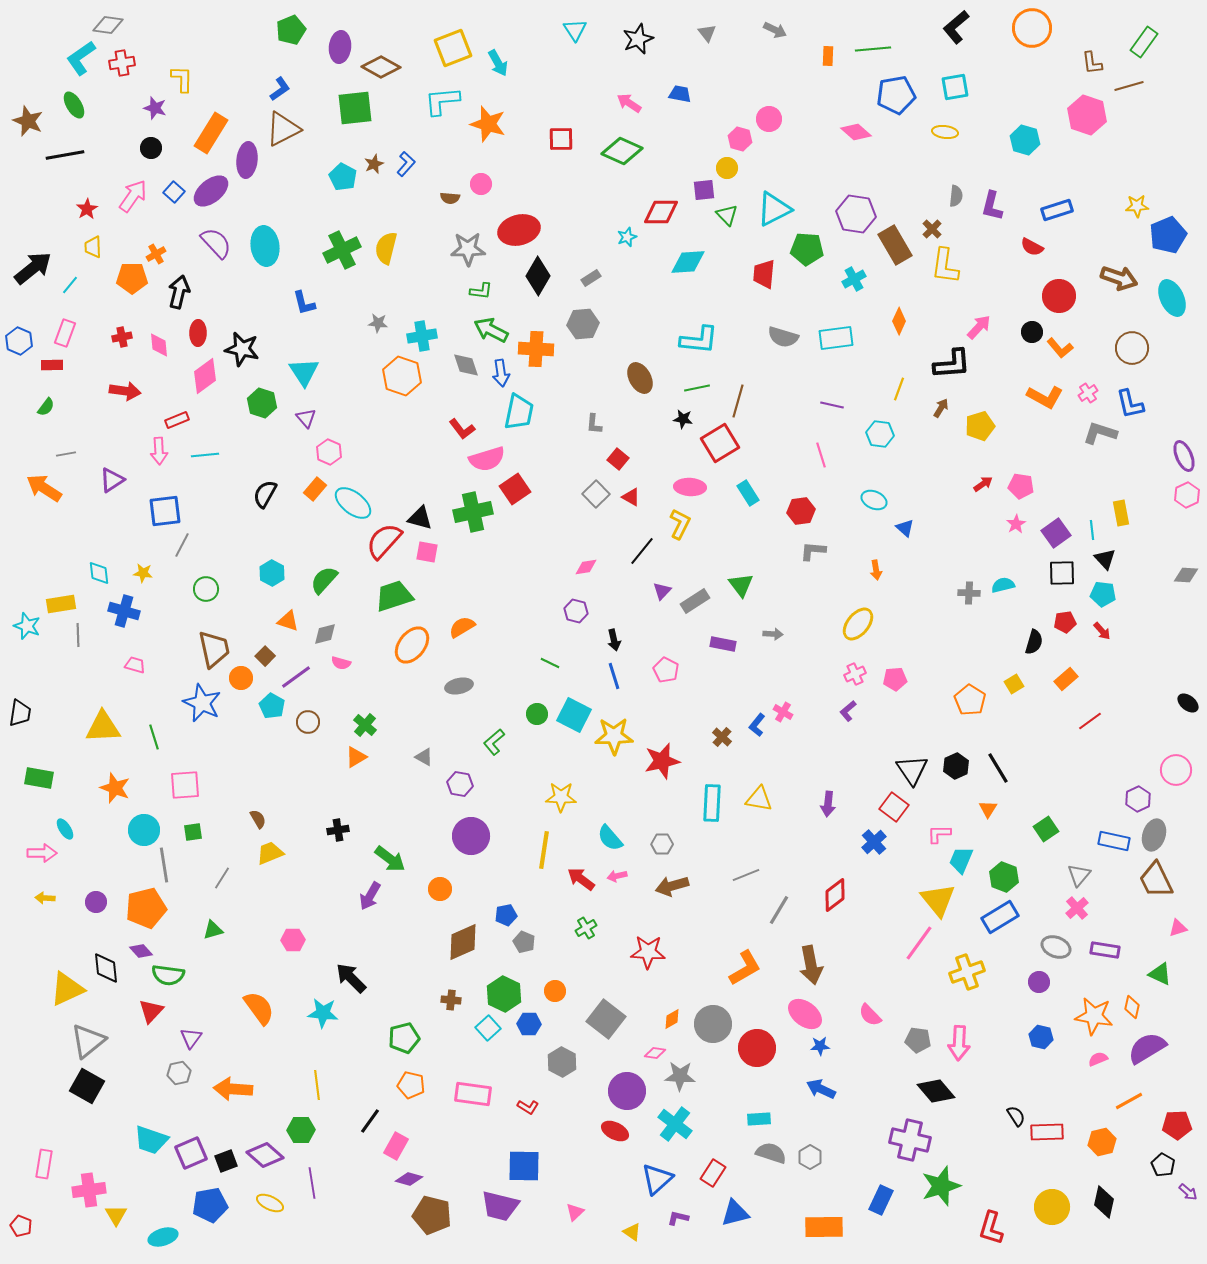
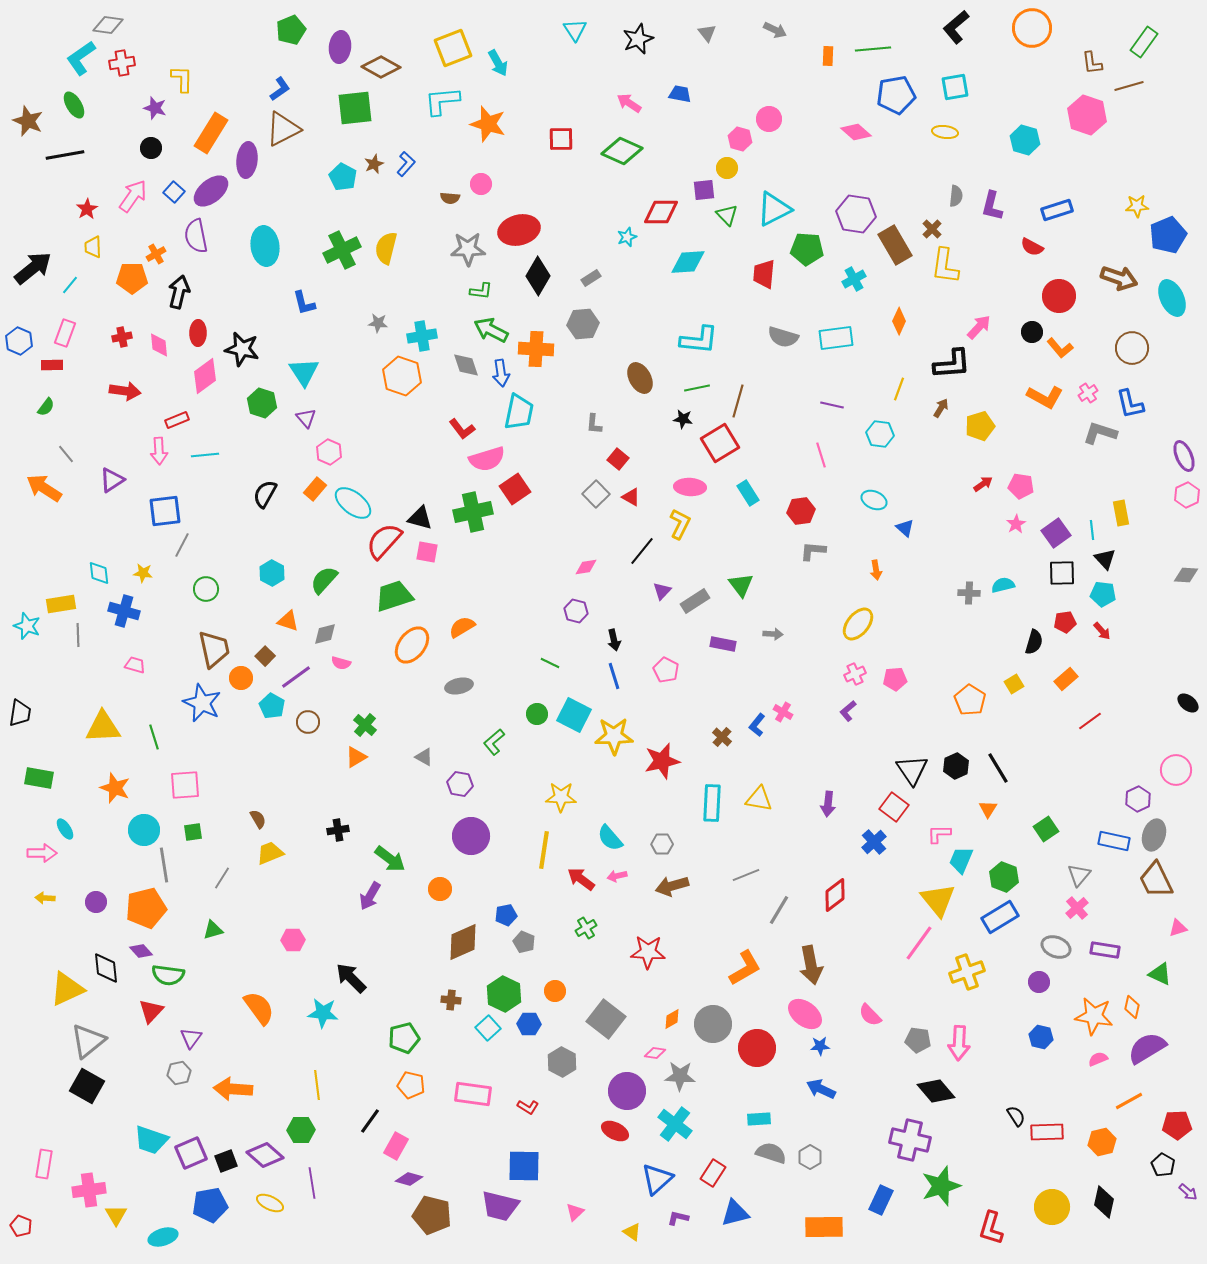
purple semicircle at (216, 243): moved 20 px left, 7 px up; rotated 148 degrees counterclockwise
gray line at (66, 454): rotated 60 degrees clockwise
